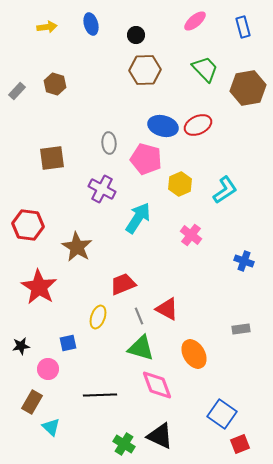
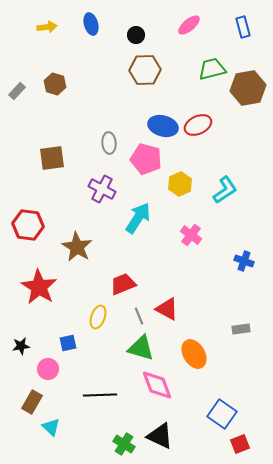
pink ellipse at (195, 21): moved 6 px left, 4 px down
green trapezoid at (205, 69): moved 7 px right; rotated 60 degrees counterclockwise
